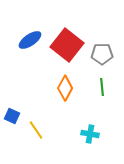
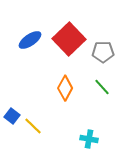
red square: moved 2 px right, 6 px up; rotated 8 degrees clockwise
gray pentagon: moved 1 px right, 2 px up
green line: rotated 36 degrees counterclockwise
blue square: rotated 14 degrees clockwise
yellow line: moved 3 px left, 4 px up; rotated 12 degrees counterclockwise
cyan cross: moved 1 px left, 5 px down
